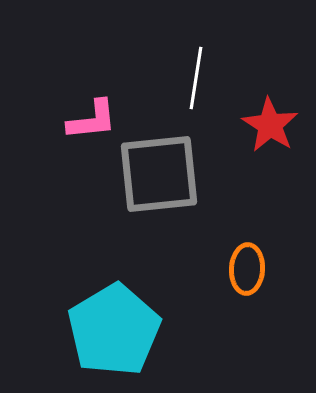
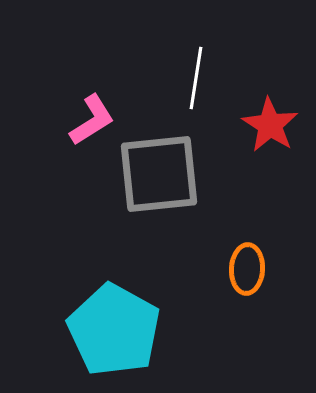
pink L-shape: rotated 26 degrees counterclockwise
cyan pentagon: rotated 12 degrees counterclockwise
